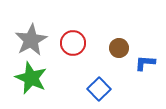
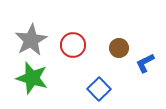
red circle: moved 2 px down
blue L-shape: rotated 30 degrees counterclockwise
green star: moved 1 px right; rotated 8 degrees counterclockwise
